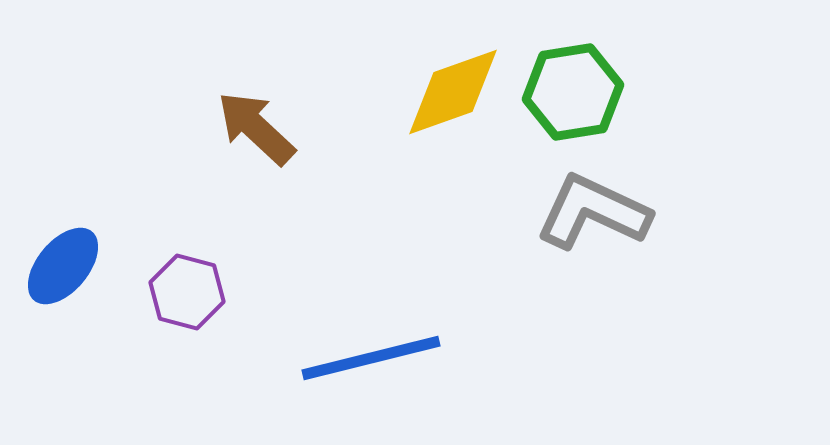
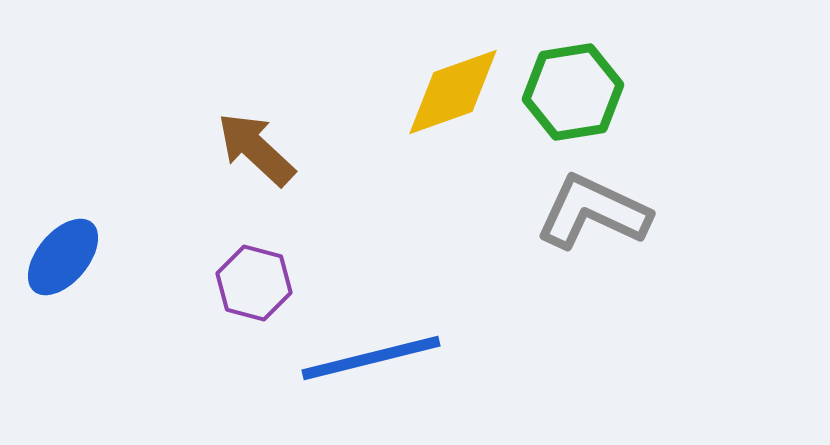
brown arrow: moved 21 px down
blue ellipse: moved 9 px up
purple hexagon: moved 67 px right, 9 px up
